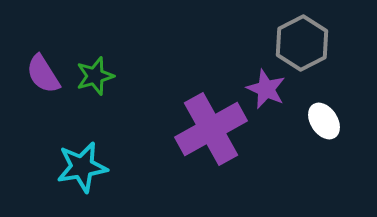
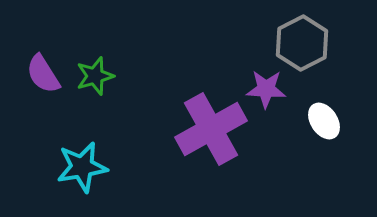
purple star: rotated 21 degrees counterclockwise
